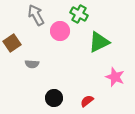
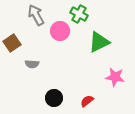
pink star: rotated 12 degrees counterclockwise
